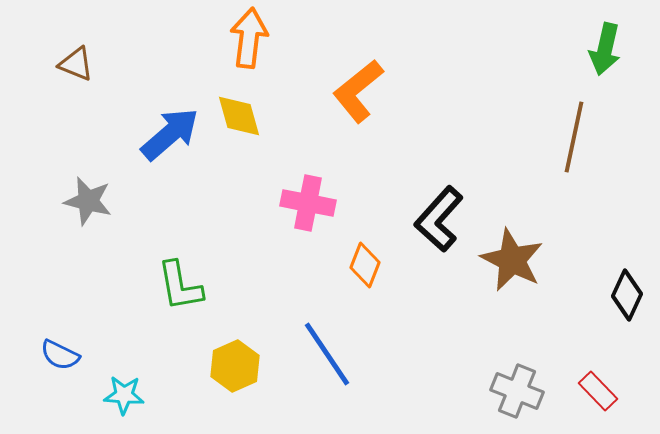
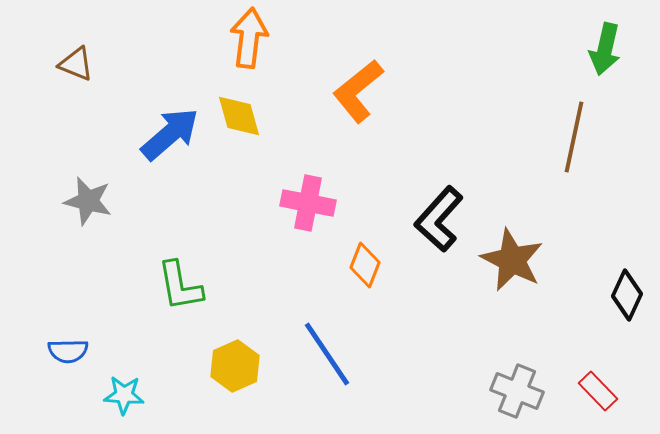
blue semicircle: moved 8 px right, 4 px up; rotated 27 degrees counterclockwise
